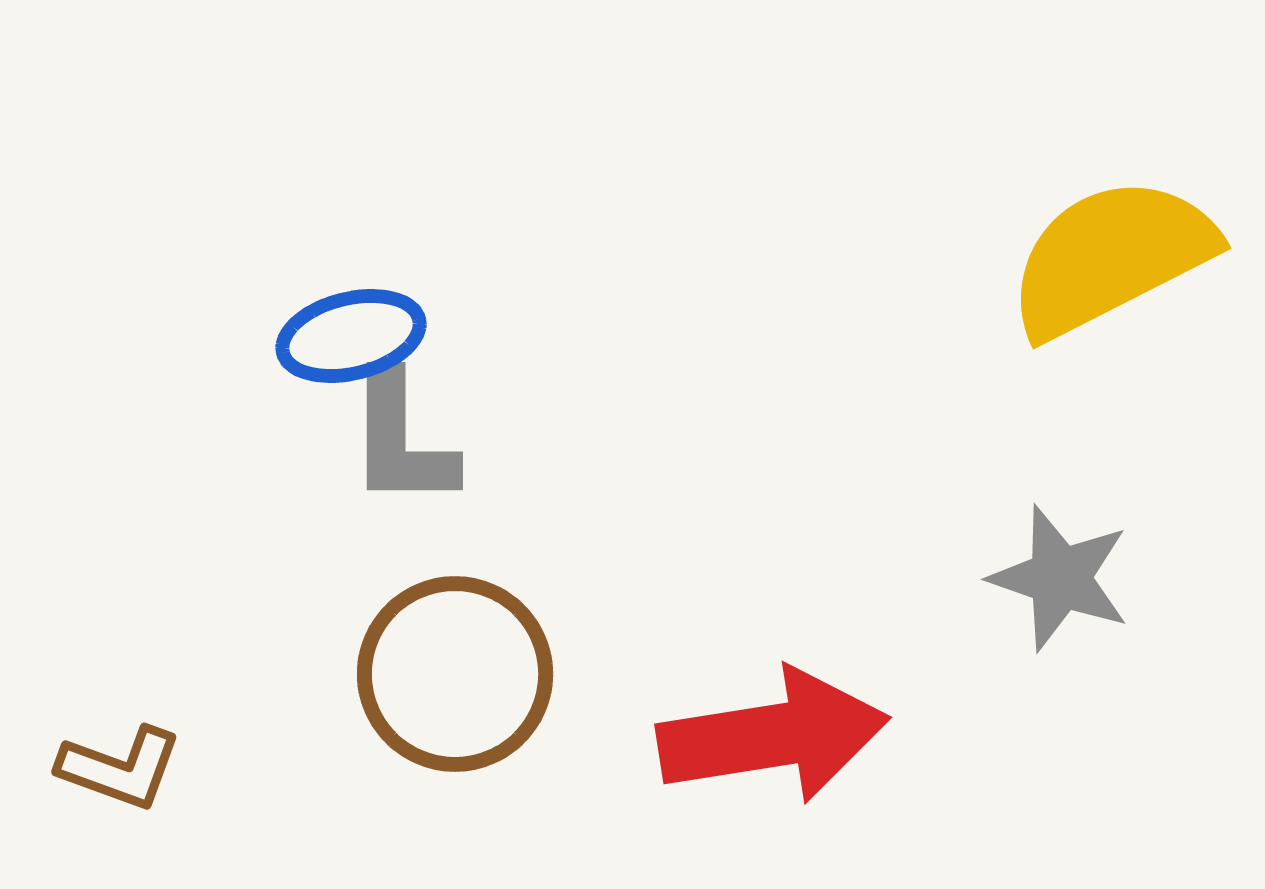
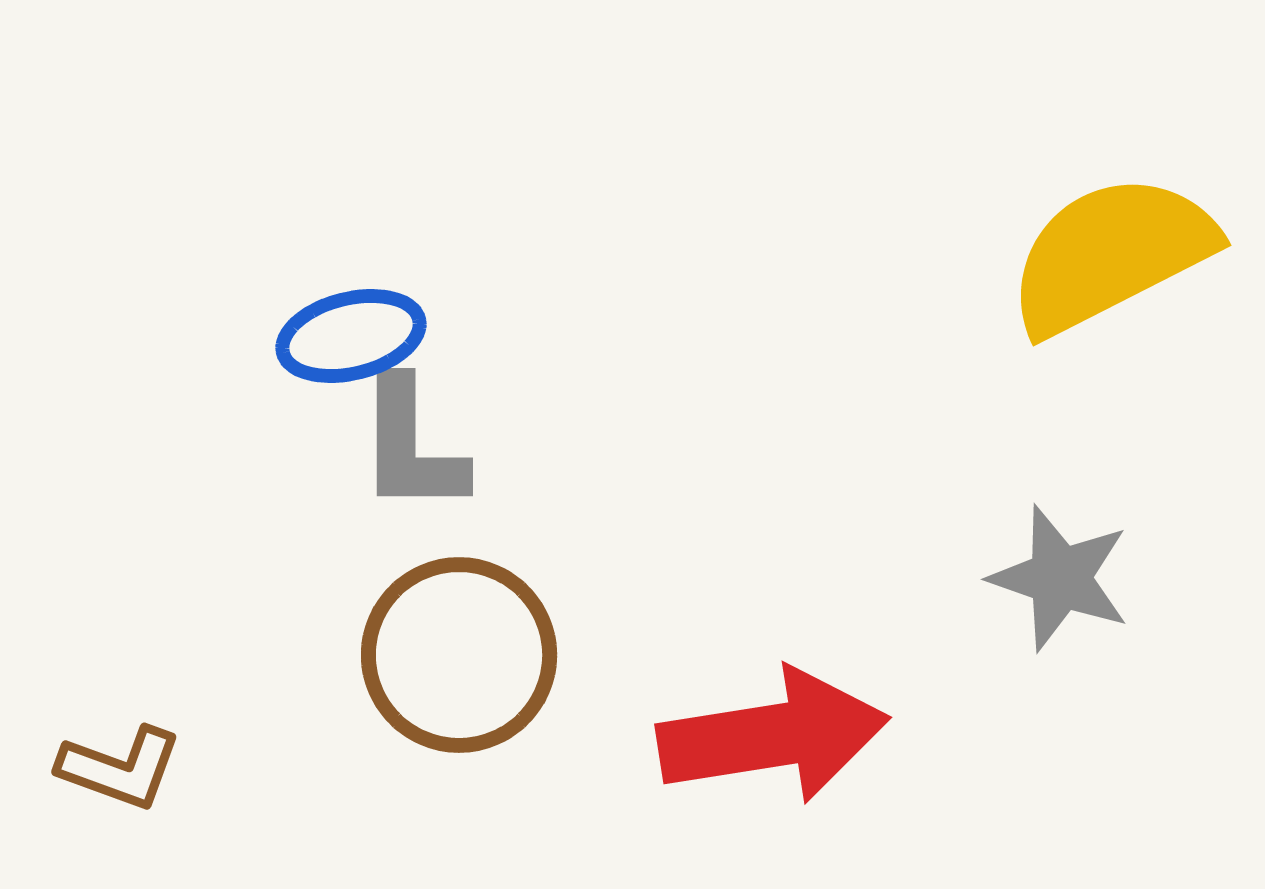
yellow semicircle: moved 3 px up
gray L-shape: moved 10 px right, 6 px down
brown circle: moved 4 px right, 19 px up
